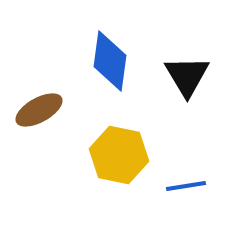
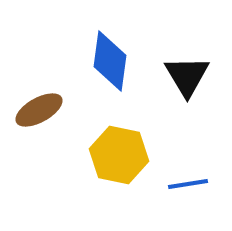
blue line: moved 2 px right, 2 px up
